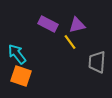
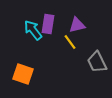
purple rectangle: rotated 72 degrees clockwise
cyan arrow: moved 16 px right, 24 px up
gray trapezoid: rotated 30 degrees counterclockwise
orange square: moved 2 px right, 2 px up
